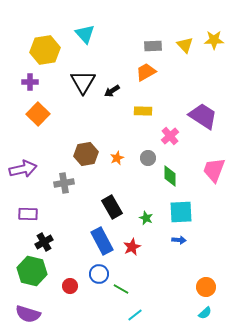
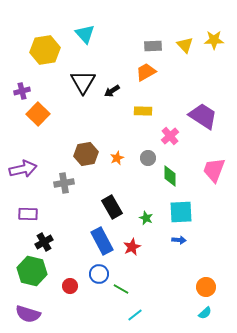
purple cross: moved 8 px left, 9 px down; rotated 14 degrees counterclockwise
